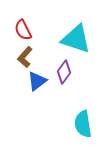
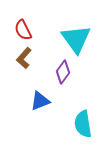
cyan triangle: rotated 36 degrees clockwise
brown L-shape: moved 1 px left, 1 px down
purple diamond: moved 1 px left
blue triangle: moved 3 px right, 20 px down; rotated 15 degrees clockwise
